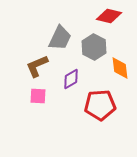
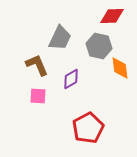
red diamond: moved 3 px right; rotated 15 degrees counterclockwise
gray hexagon: moved 5 px right, 1 px up; rotated 15 degrees counterclockwise
brown L-shape: moved 1 px up; rotated 90 degrees clockwise
red pentagon: moved 12 px left, 23 px down; rotated 24 degrees counterclockwise
